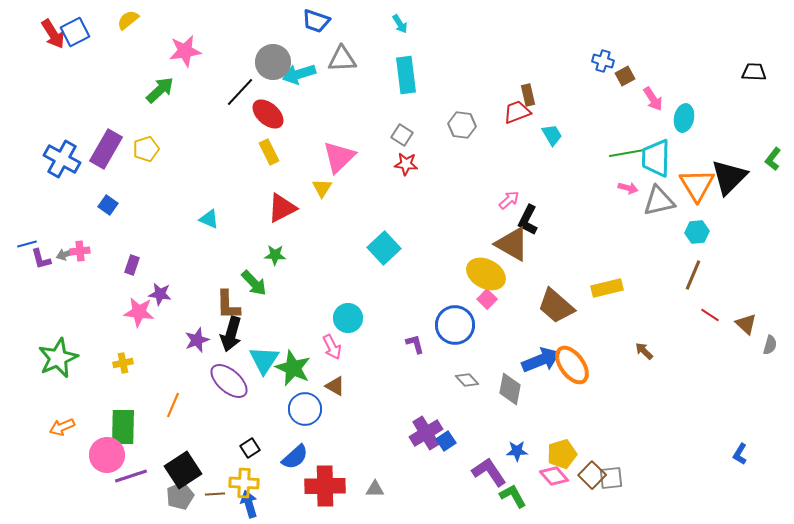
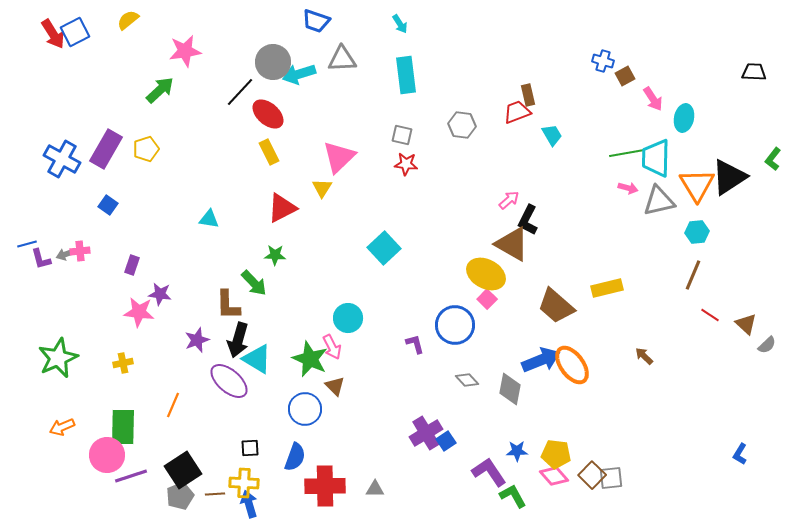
gray square at (402, 135): rotated 20 degrees counterclockwise
black triangle at (729, 177): rotated 12 degrees clockwise
cyan triangle at (209, 219): rotated 15 degrees counterclockwise
black arrow at (231, 334): moved 7 px right, 6 px down
gray semicircle at (770, 345): moved 3 px left; rotated 30 degrees clockwise
brown arrow at (644, 351): moved 5 px down
cyan triangle at (264, 360): moved 7 px left, 1 px up; rotated 32 degrees counterclockwise
green star at (293, 368): moved 17 px right, 9 px up
brown triangle at (335, 386): rotated 15 degrees clockwise
black square at (250, 448): rotated 30 degrees clockwise
yellow pentagon at (562, 454): moved 6 px left; rotated 24 degrees clockwise
blue semicircle at (295, 457): rotated 28 degrees counterclockwise
